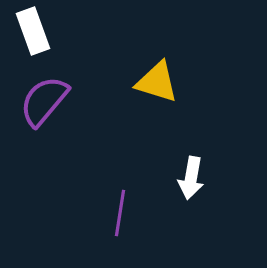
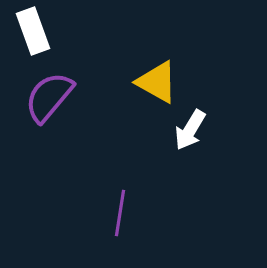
yellow triangle: rotated 12 degrees clockwise
purple semicircle: moved 5 px right, 4 px up
white arrow: moved 1 px left, 48 px up; rotated 21 degrees clockwise
